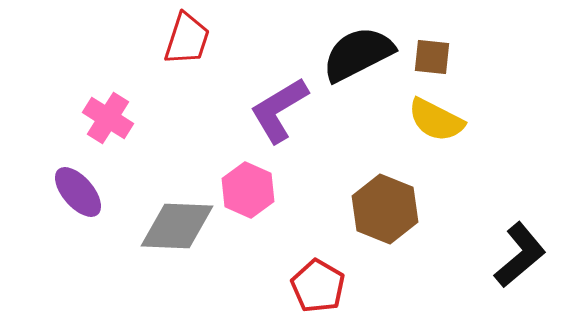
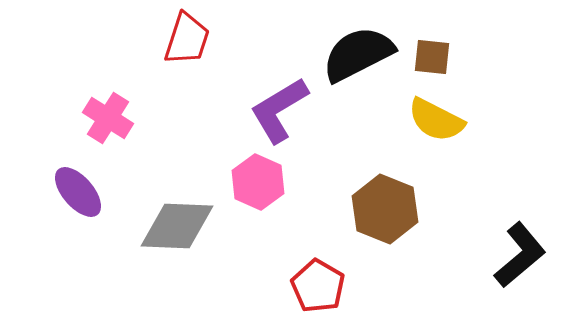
pink hexagon: moved 10 px right, 8 px up
